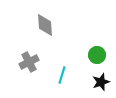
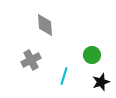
green circle: moved 5 px left
gray cross: moved 2 px right, 2 px up
cyan line: moved 2 px right, 1 px down
